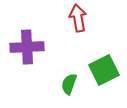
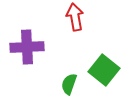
red arrow: moved 3 px left, 1 px up
green square: rotated 24 degrees counterclockwise
